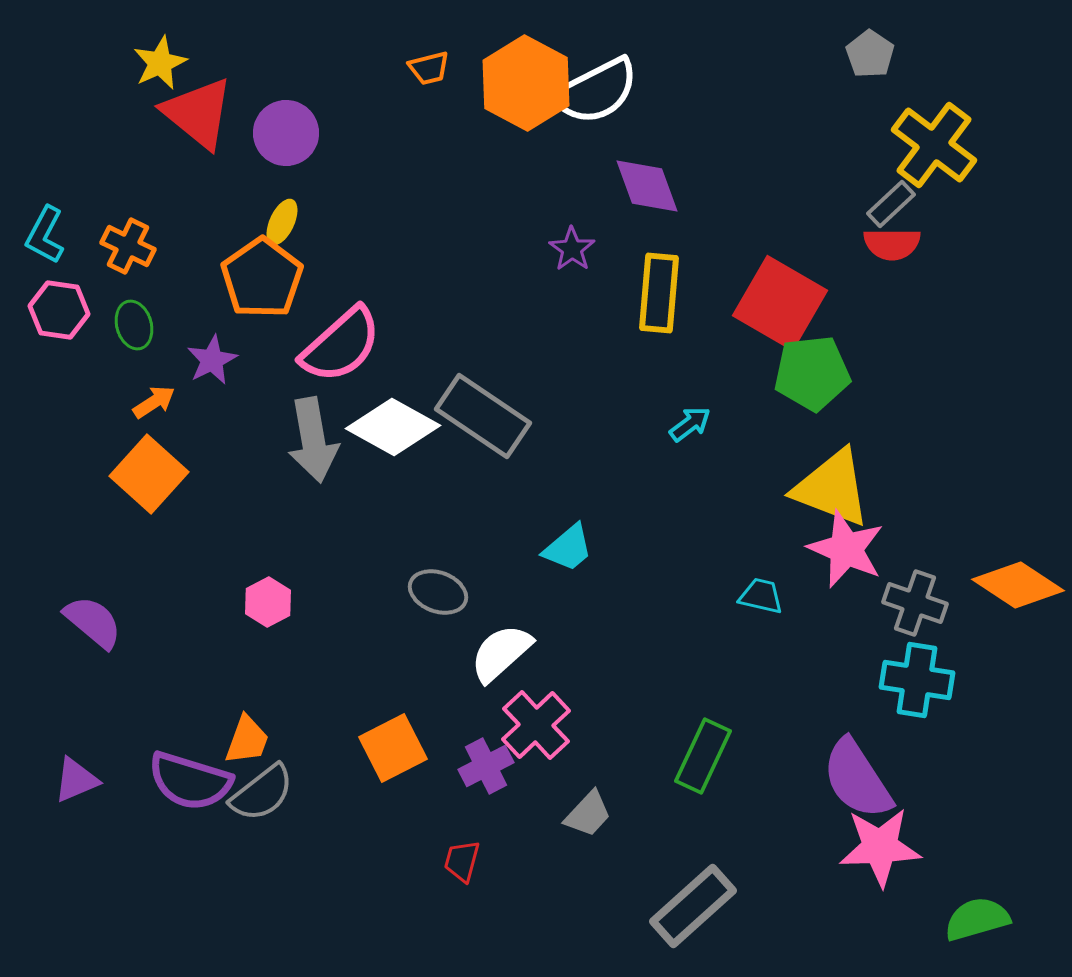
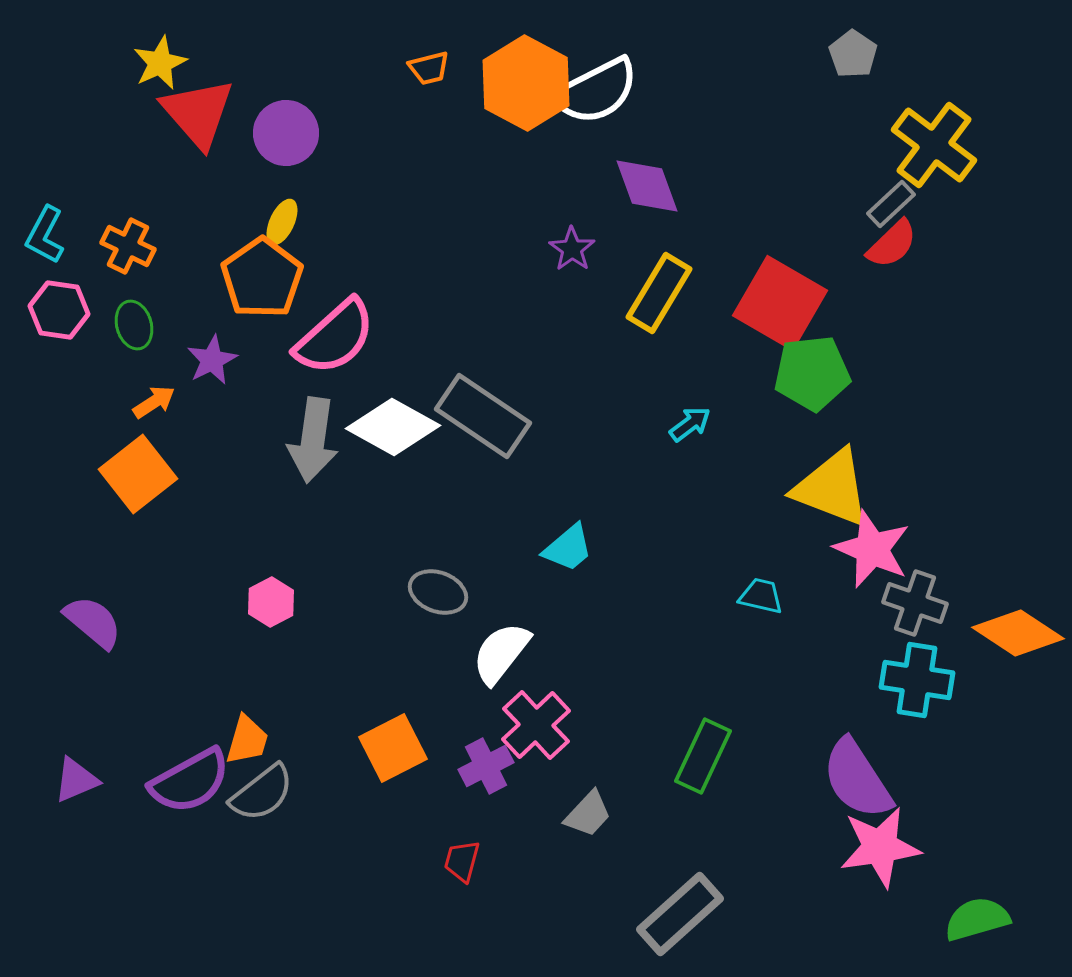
gray pentagon at (870, 54): moved 17 px left
red triangle at (198, 113): rotated 10 degrees clockwise
red semicircle at (892, 244): rotated 44 degrees counterclockwise
yellow rectangle at (659, 293): rotated 26 degrees clockwise
pink semicircle at (341, 345): moved 6 px left, 8 px up
gray arrow at (313, 440): rotated 18 degrees clockwise
orange square at (149, 474): moved 11 px left; rotated 10 degrees clockwise
pink star at (846, 549): moved 26 px right
orange diamond at (1018, 585): moved 48 px down
pink hexagon at (268, 602): moved 3 px right
white semicircle at (501, 653): rotated 10 degrees counterclockwise
orange trapezoid at (247, 740): rotated 4 degrees counterclockwise
purple semicircle at (190, 781): rotated 46 degrees counterclockwise
pink star at (880, 847): rotated 6 degrees counterclockwise
gray rectangle at (693, 906): moved 13 px left, 8 px down
